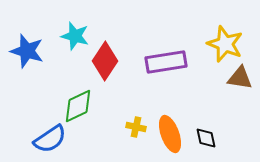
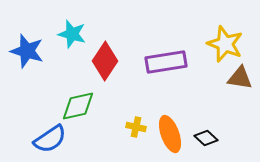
cyan star: moved 3 px left, 2 px up
green diamond: rotated 12 degrees clockwise
black diamond: rotated 35 degrees counterclockwise
